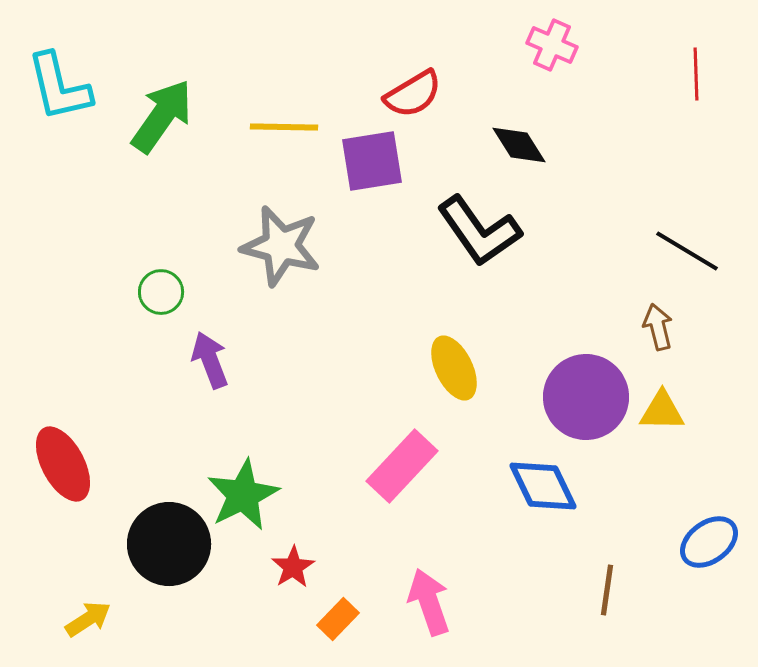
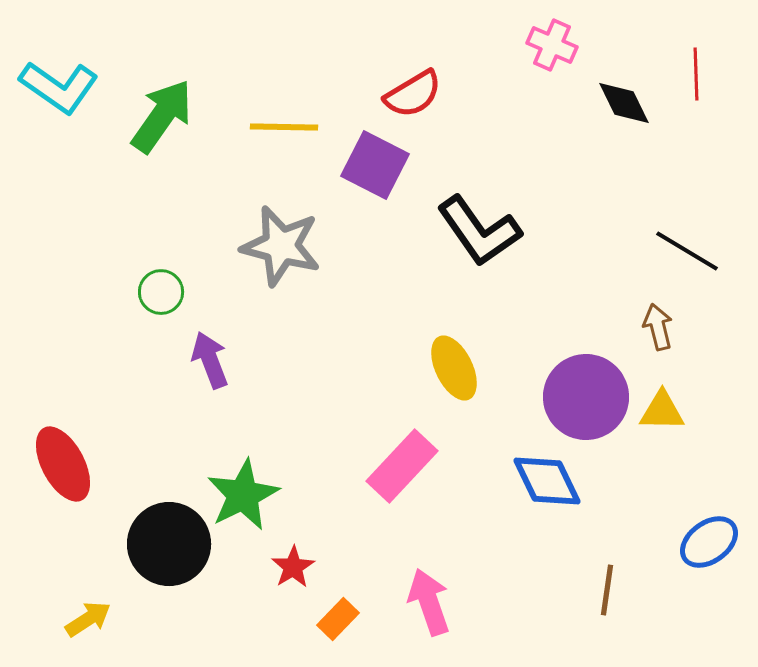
cyan L-shape: rotated 42 degrees counterclockwise
black diamond: moved 105 px right, 42 px up; rotated 6 degrees clockwise
purple square: moved 3 px right, 4 px down; rotated 36 degrees clockwise
blue diamond: moved 4 px right, 5 px up
